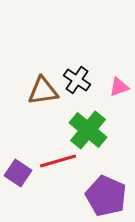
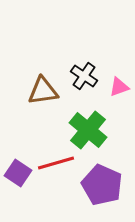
black cross: moved 7 px right, 4 px up
red line: moved 2 px left, 2 px down
purple pentagon: moved 4 px left, 11 px up
